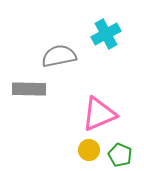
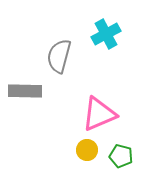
gray semicircle: rotated 64 degrees counterclockwise
gray rectangle: moved 4 px left, 2 px down
yellow circle: moved 2 px left
green pentagon: moved 1 px right, 1 px down; rotated 10 degrees counterclockwise
